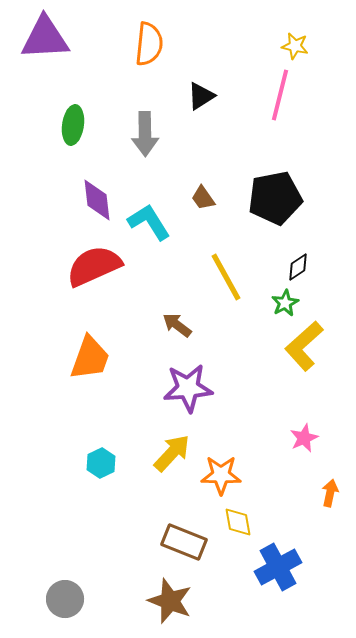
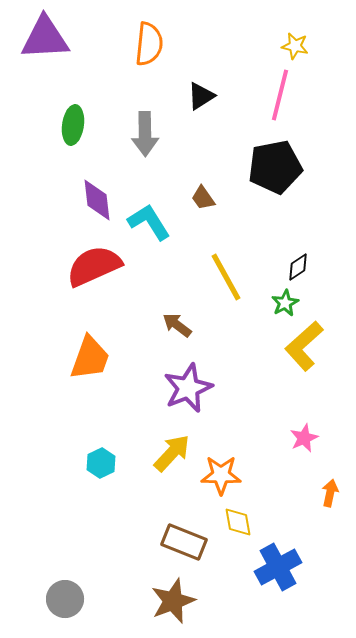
black pentagon: moved 31 px up
purple star: rotated 18 degrees counterclockwise
brown star: moved 3 px right; rotated 30 degrees clockwise
